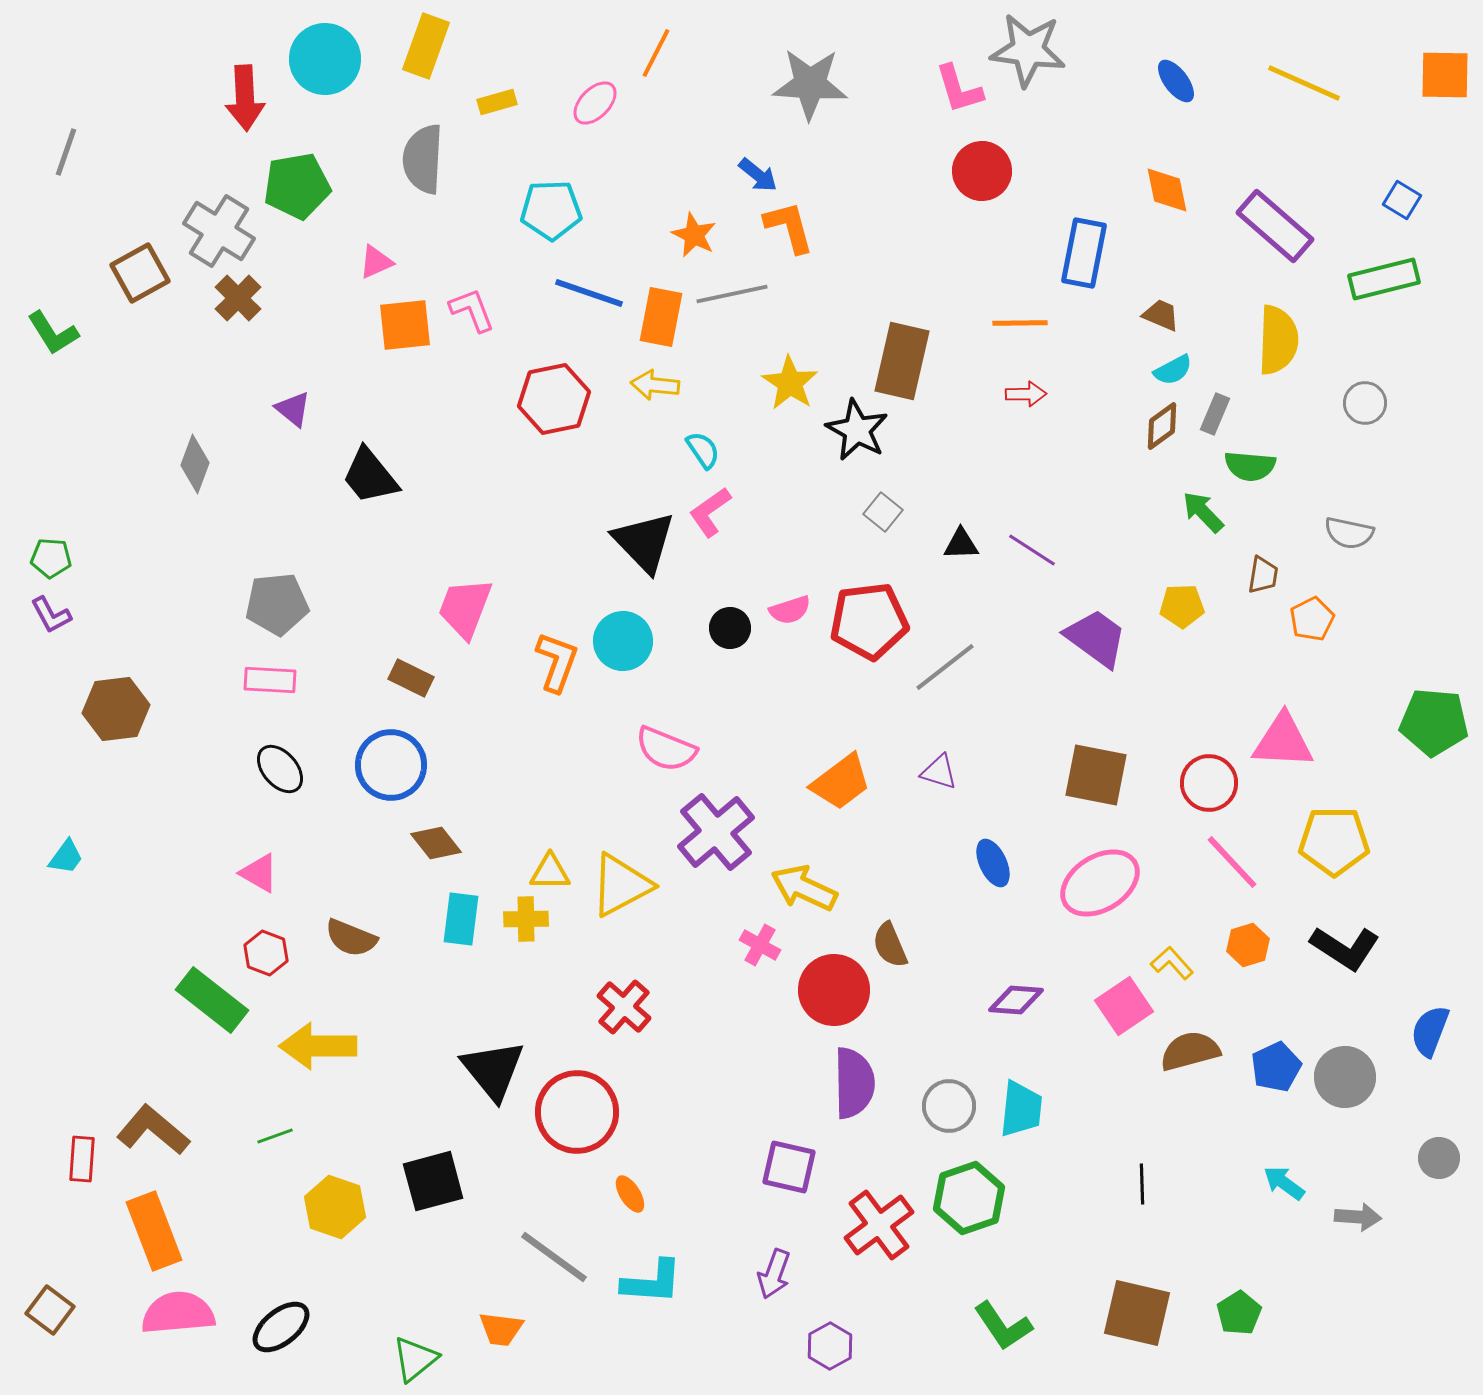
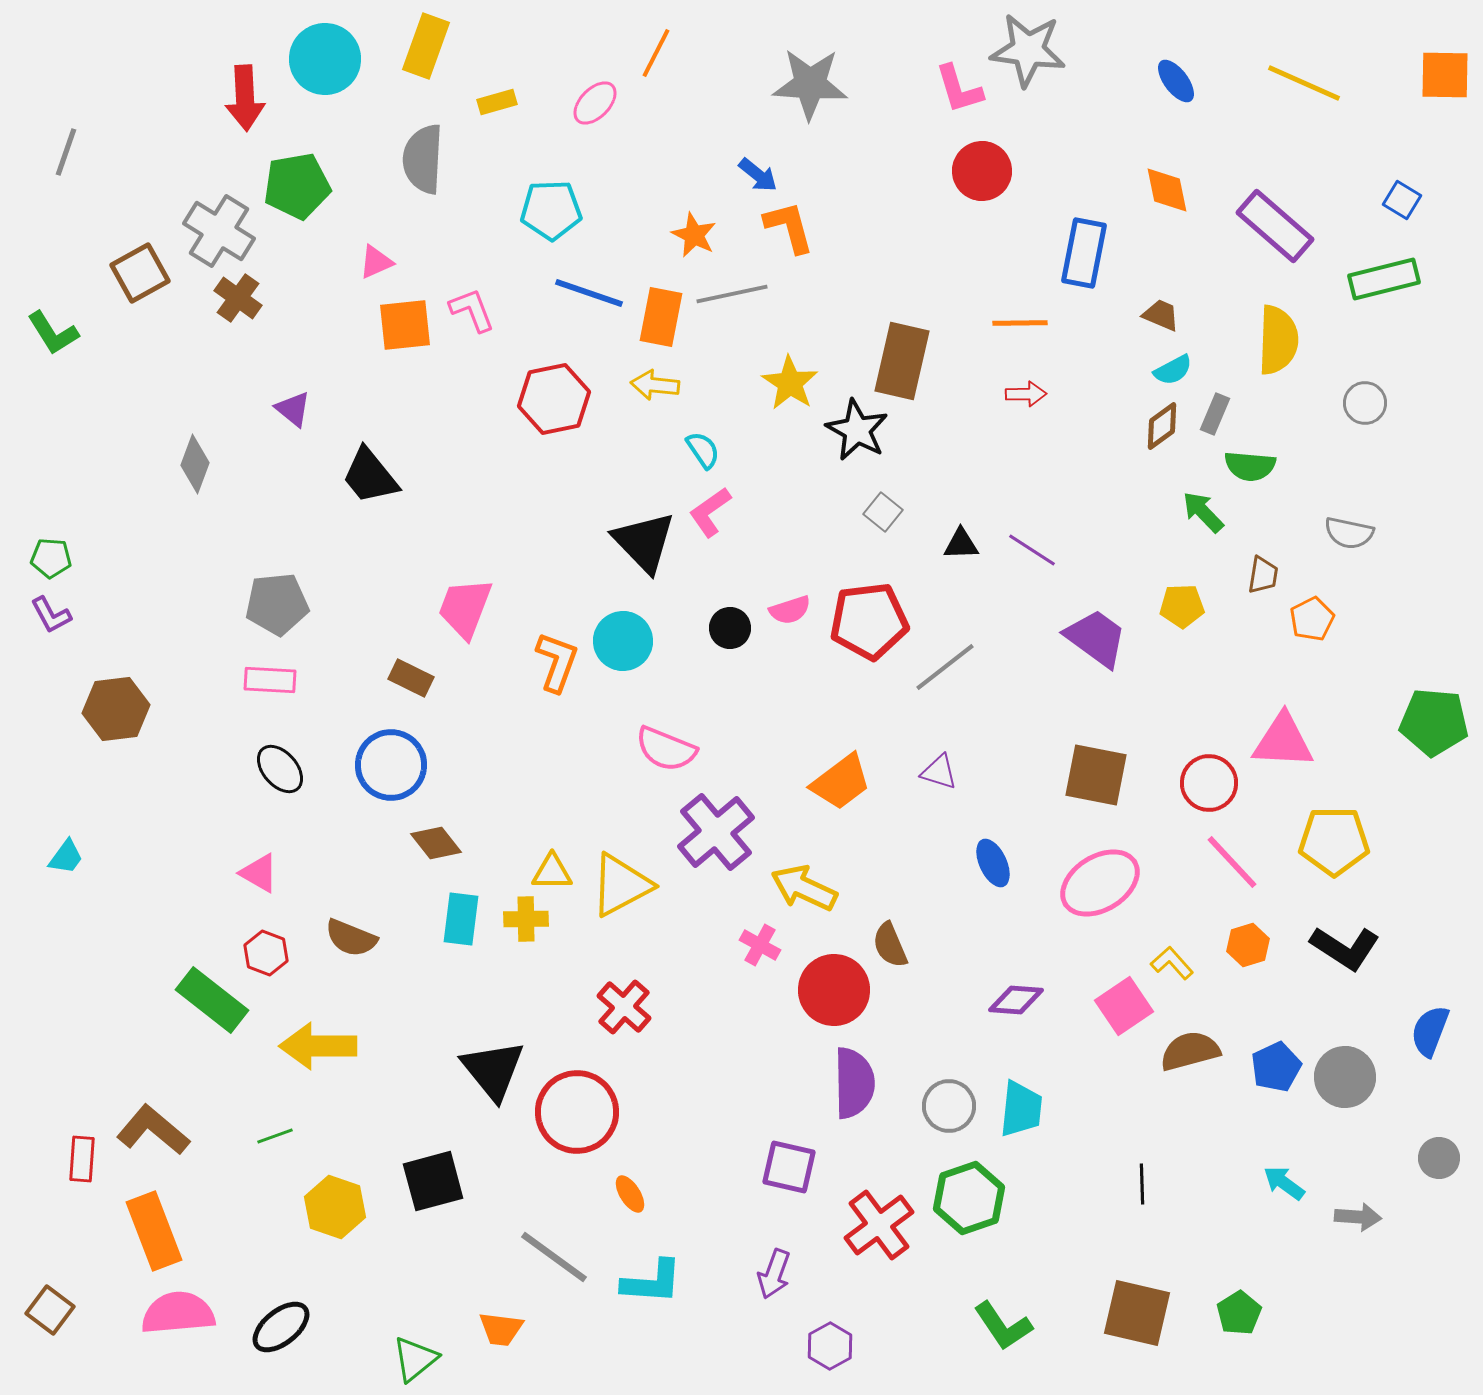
brown cross at (238, 298): rotated 9 degrees counterclockwise
yellow triangle at (550, 872): moved 2 px right
